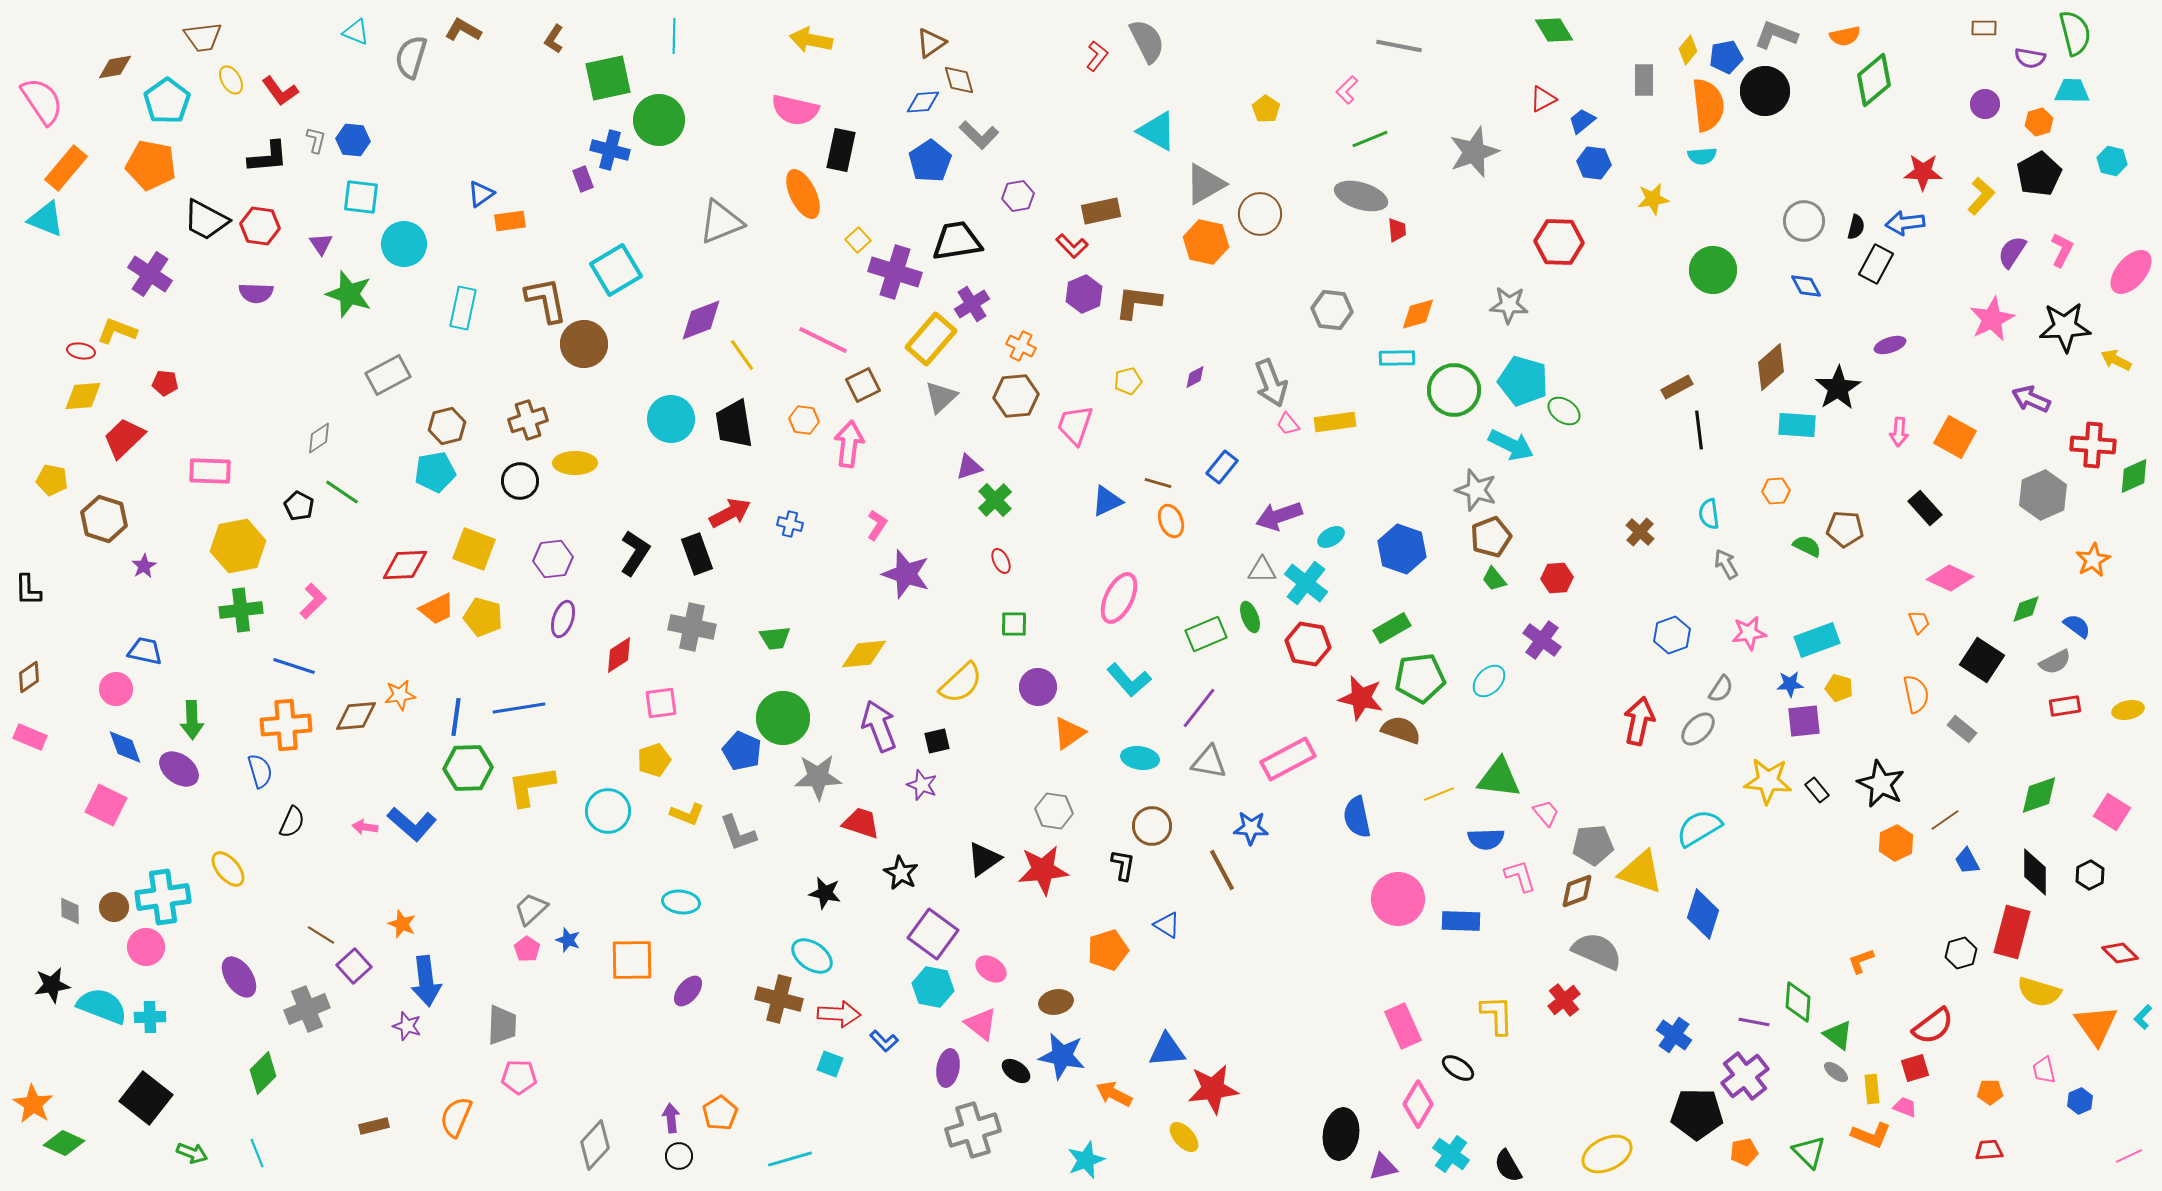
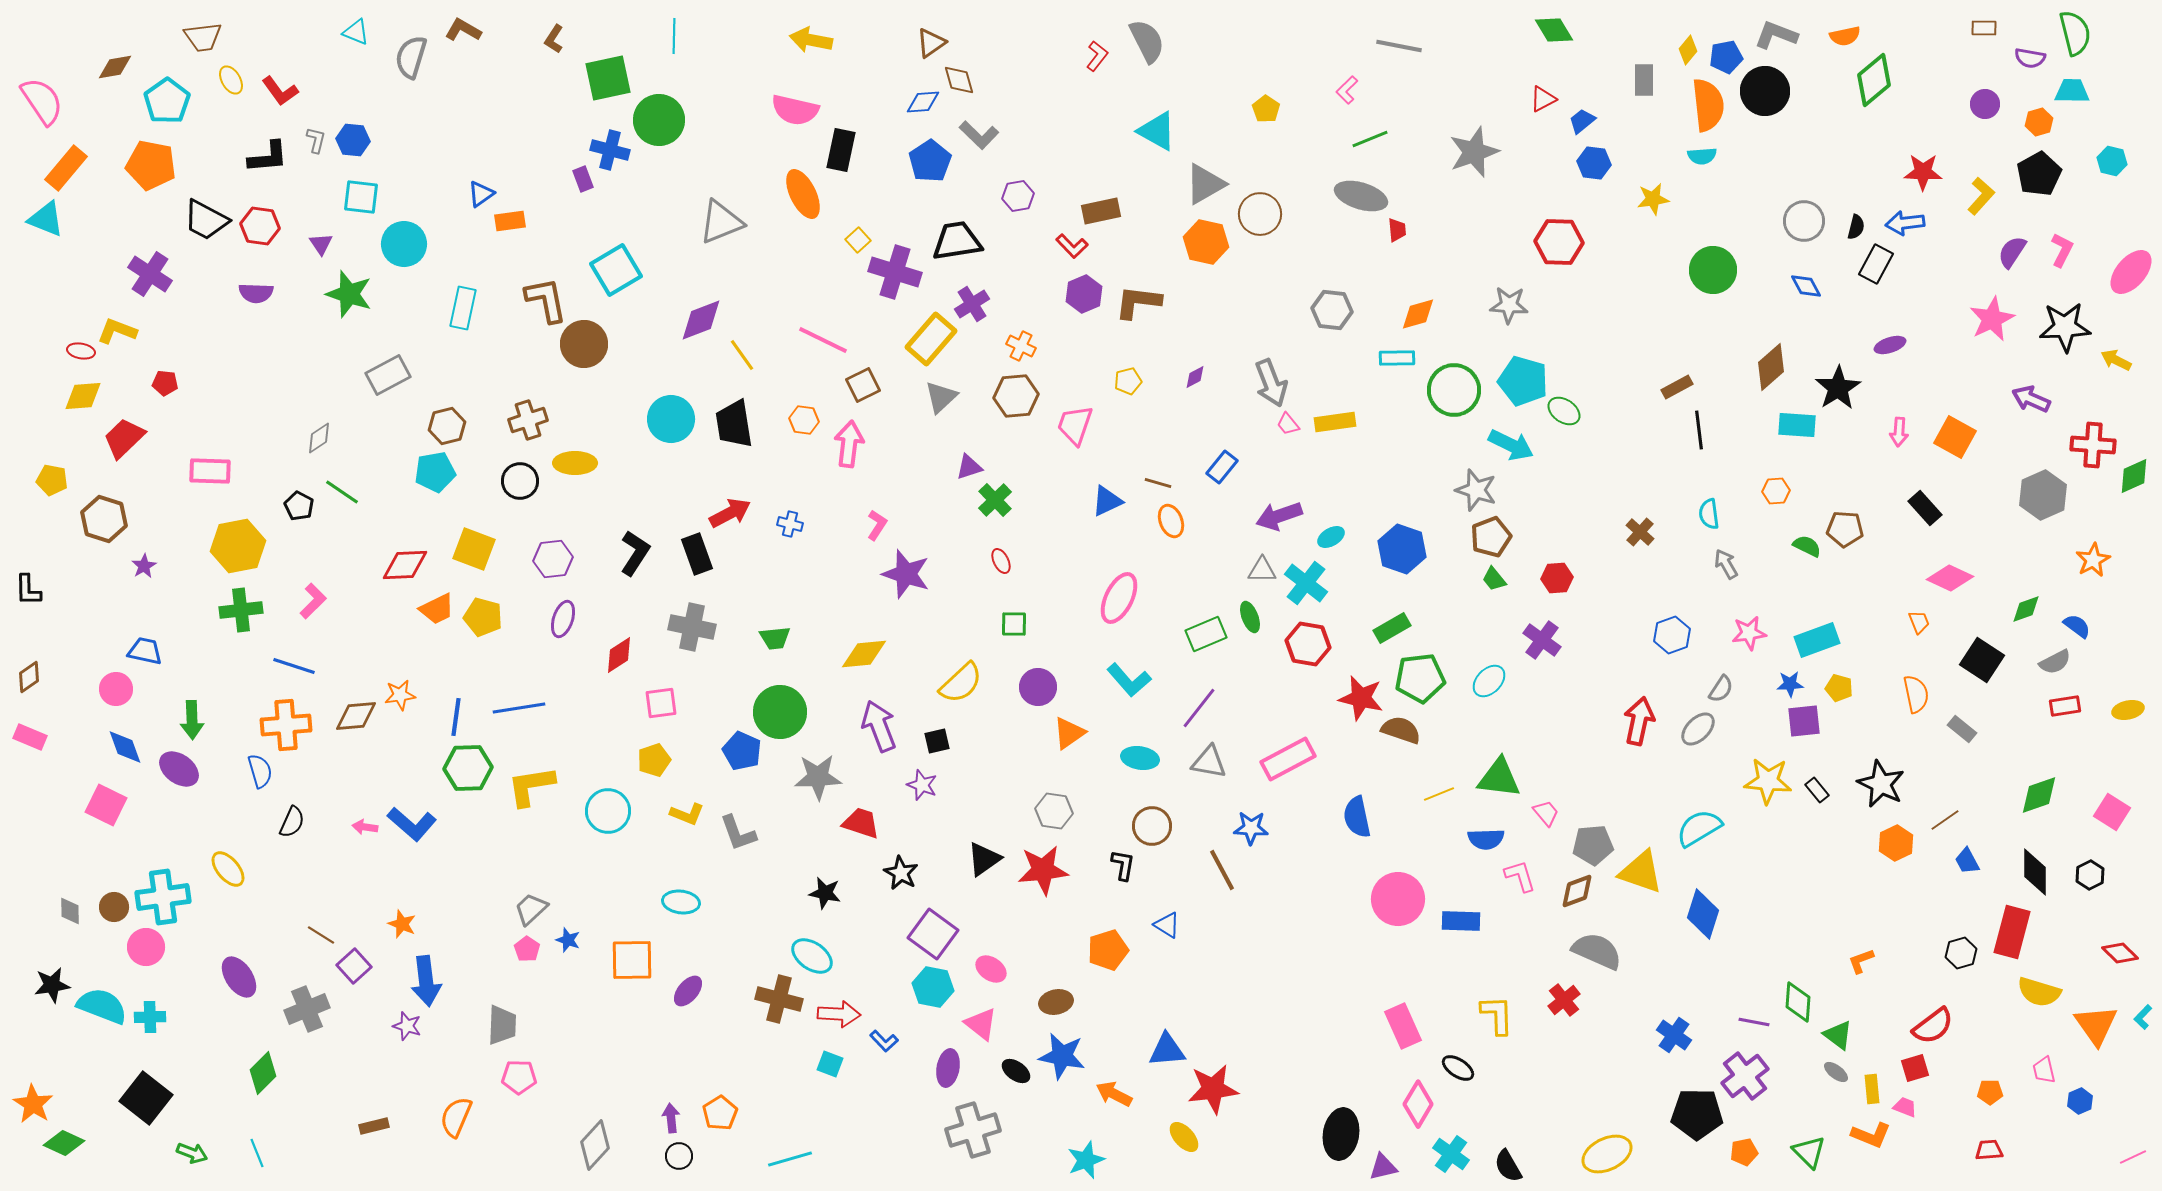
green circle at (783, 718): moved 3 px left, 6 px up
pink line at (2129, 1156): moved 4 px right, 1 px down
